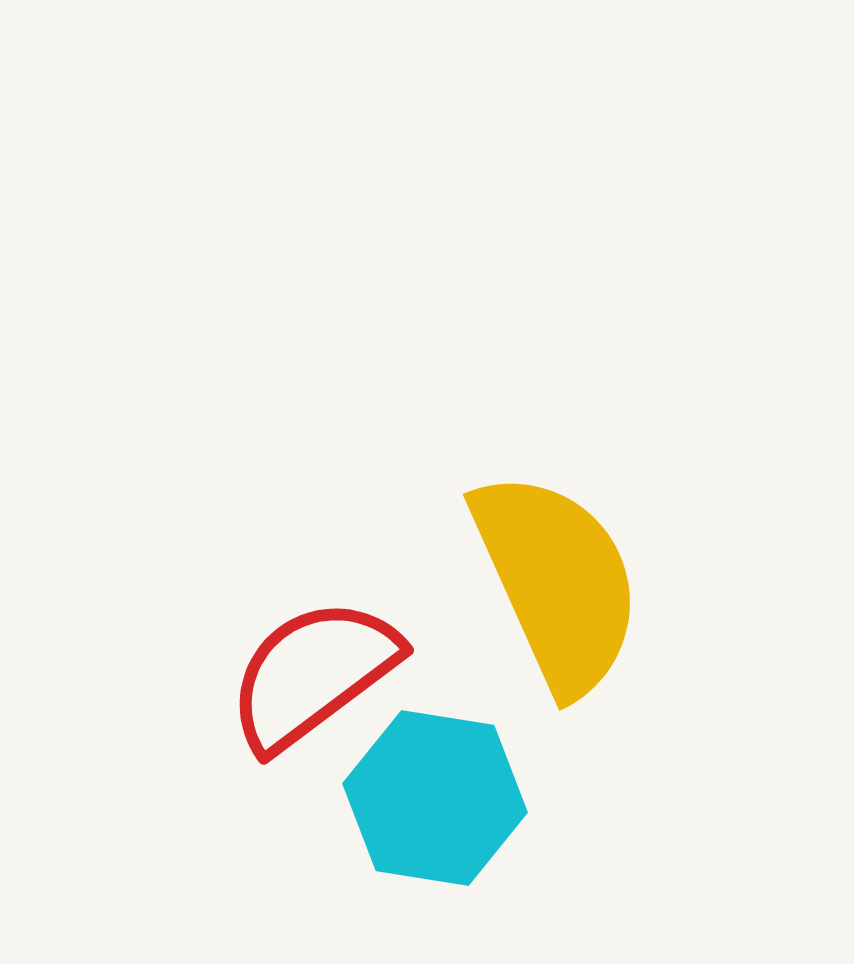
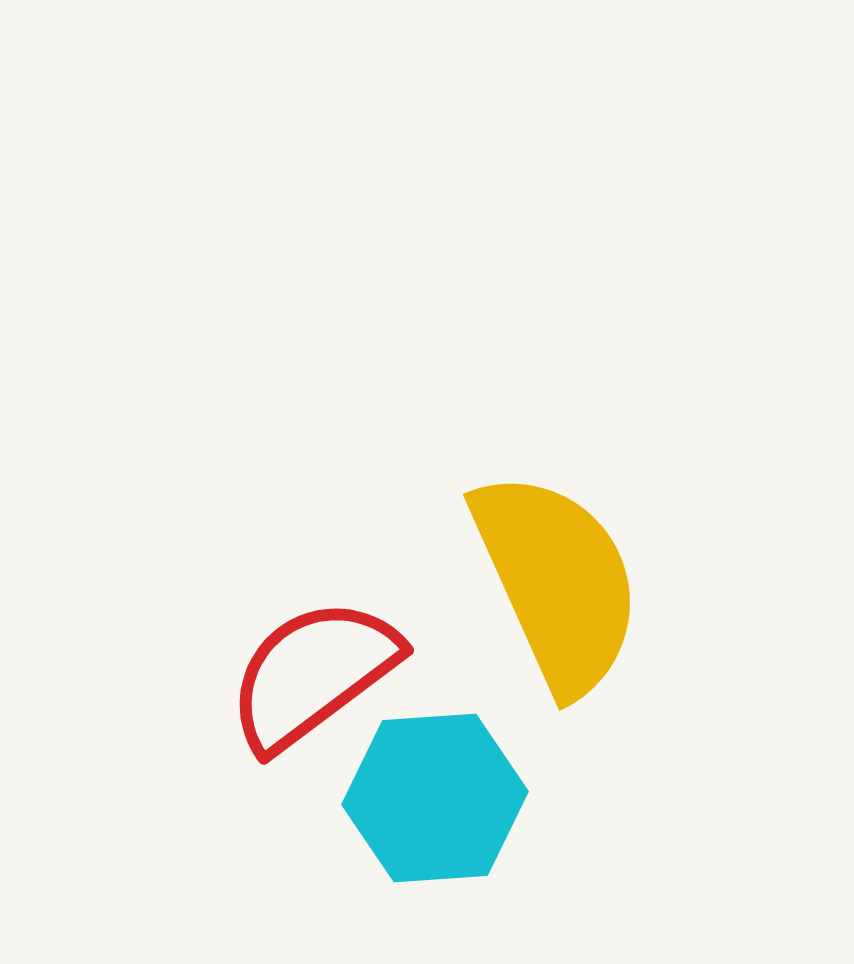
cyan hexagon: rotated 13 degrees counterclockwise
